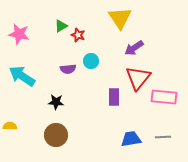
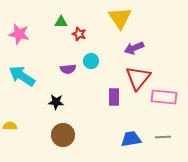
green triangle: moved 4 px up; rotated 32 degrees clockwise
red star: moved 1 px right, 1 px up
purple arrow: rotated 12 degrees clockwise
brown circle: moved 7 px right
